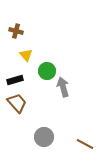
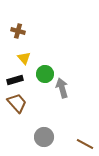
brown cross: moved 2 px right
yellow triangle: moved 2 px left, 3 px down
green circle: moved 2 px left, 3 px down
gray arrow: moved 1 px left, 1 px down
